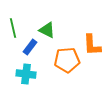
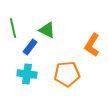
orange L-shape: rotated 35 degrees clockwise
orange pentagon: moved 14 px down
cyan cross: moved 1 px right
